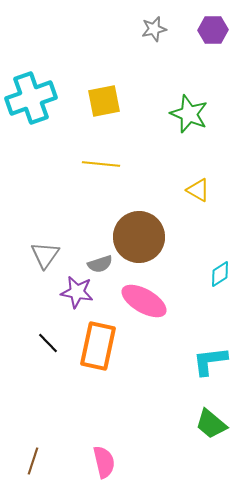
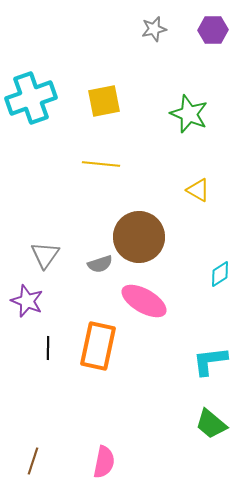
purple star: moved 50 px left, 9 px down; rotated 12 degrees clockwise
black line: moved 5 px down; rotated 45 degrees clockwise
pink semicircle: rotated 24 degrees clockwise
